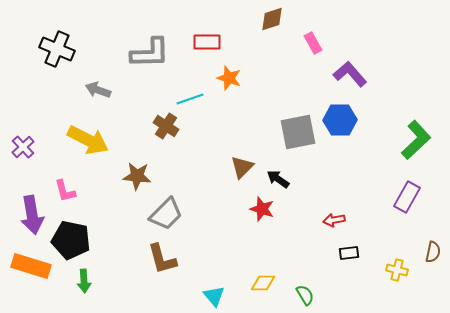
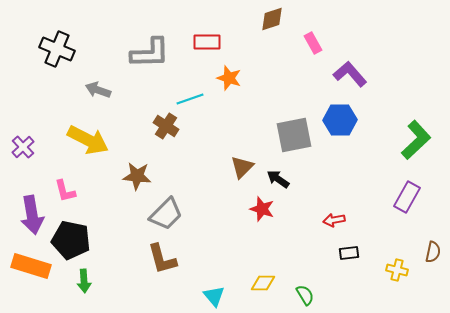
gray square: moved 4 px left, 3 px down
